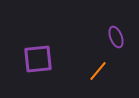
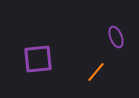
orange line: moved 2 px left, 1 px down
